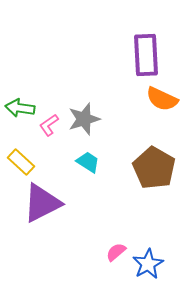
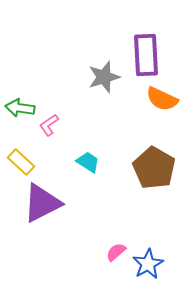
gray star: moved 20 px right, 42 px up
